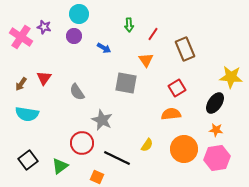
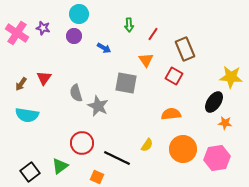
purple star: moved 1 px left, 1 px down
pink cross: moved 4 px left, 4 px up
red square: moved 3 px left, 12 px up; rotated 30 degrees counterclockwise
gray semicircle: moved 1 px left, 1 px down; rotated 18 degrees clockwise
black ellipse: moved 1 px left, 1 px up
cyan semicircle: moved 1 px down
gray star: moved 4 px left, 14 px up
orange star: moved 9 px right, 7 px up
orange circle: moved 1 px left
black square: moved 2 px right, 12 px down
